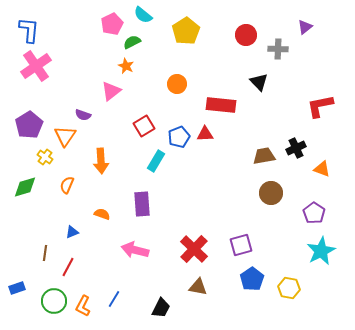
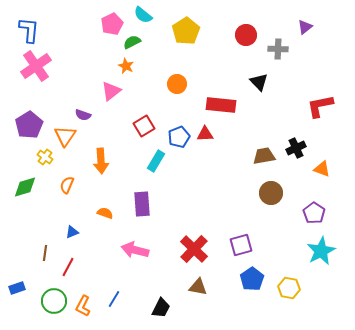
orange semicircle at (102, 214): moved 3 px right, 1 px up
